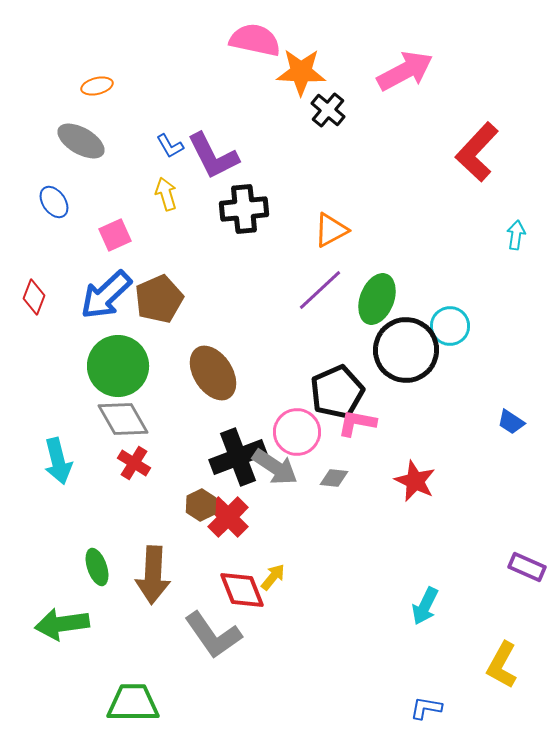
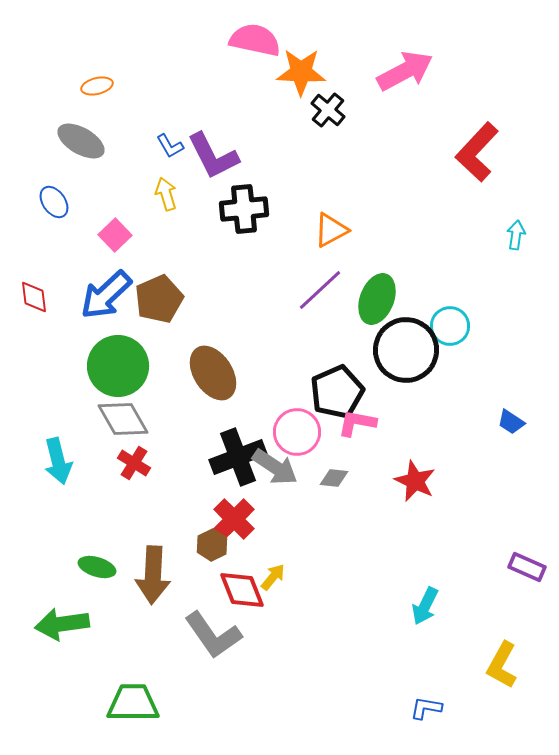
pink square at (115, 235): rotated 20 degrees counterclockwise
red diamond at (34, 297): rotated 28 degrees counterclockwise
brown hexagon at (201, 505): moved 11 px right, 40 px down
red cross at (228, 517): moved 6 px right, 2 px down
green ellipse at (97, 567): rotated 54 degrees counterclockwise
